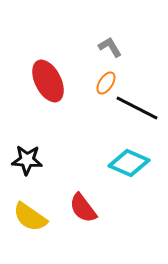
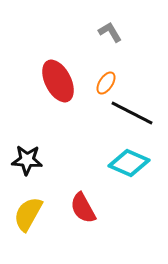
gray L-shape: moved 15 px up
red ellipse: moved 10 px right
black line: moved 5 px left, 5 px down
red semicircle: rotated 8 degrees clockwise
yellow semicircle: moved 2 px left, 3 px up; rotated 84 degrees clockwise
